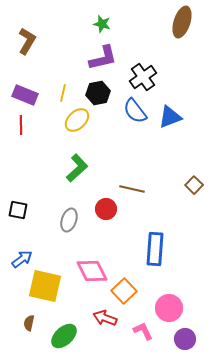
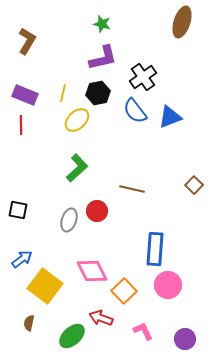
red circle: moved 9 px left, 2 px down
yellow square: rotated 24 degrees clockwise
pink circle: moved 1 px left, 23 px up
red arrow: moved 4 px left
green ellipse: moved 8 px right
